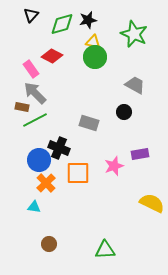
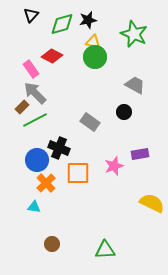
brown rectangle: rotated 56 degrees counterclockwise
gray rectangle: moved 1 px right, 1 px up; rotated 18 degrees clockwise
blue circle: moved 2 px left
brown circle: moved 3 px right
